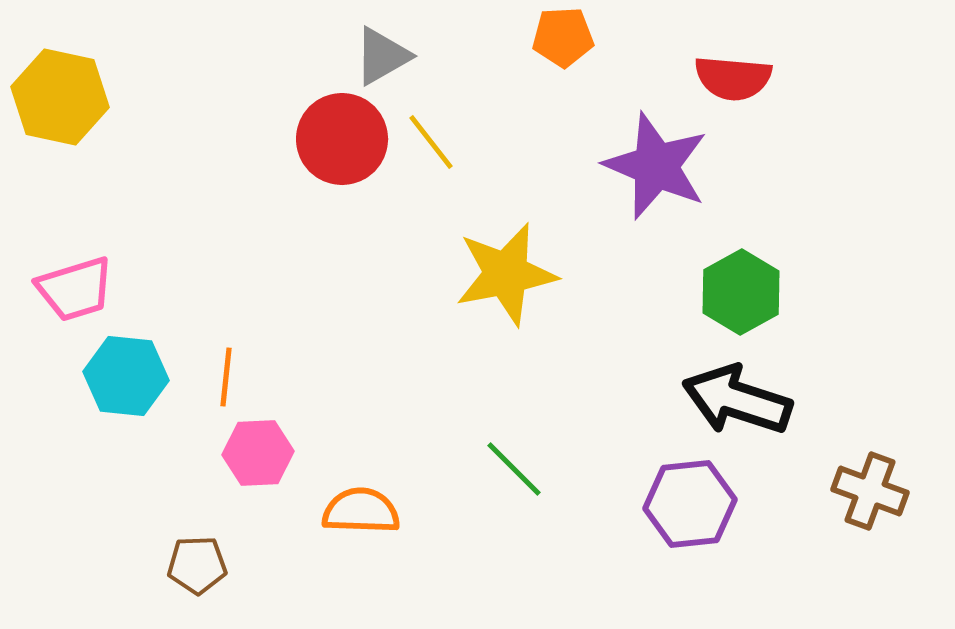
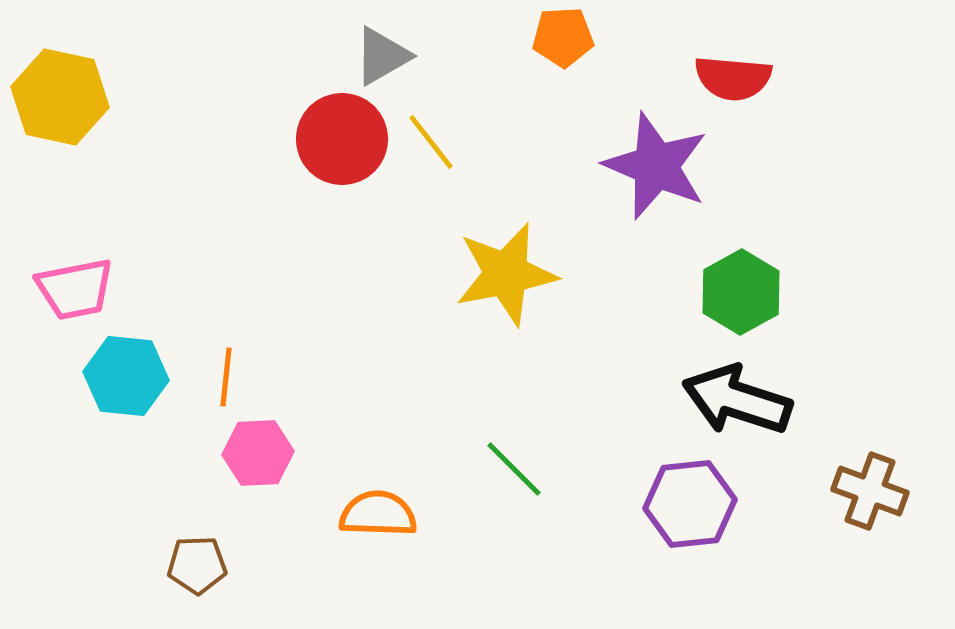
pink trapezoid: rotated 6 degrees clockwise
orange semicircle: moved 17 px right, 3 px down
